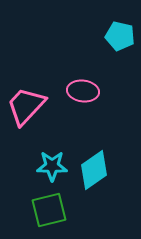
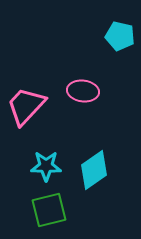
cyan star: moved 6 px left
